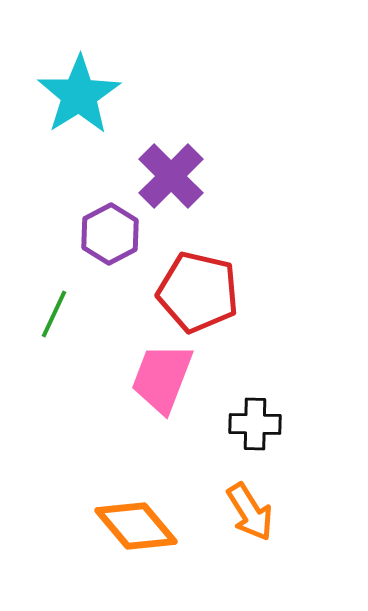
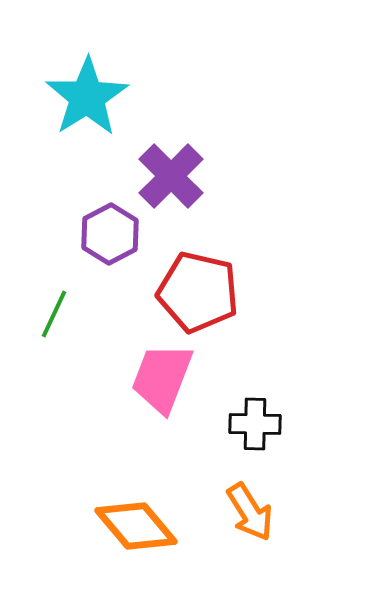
cyan star: moved 8 px right, 2 px down
